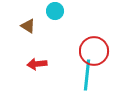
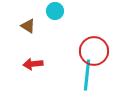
red arrow: moved 4 px left
